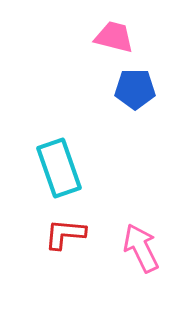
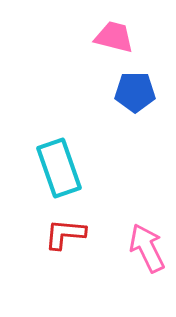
blue pentagon: moved 3 px down
pink arrow: moved 6 px right
